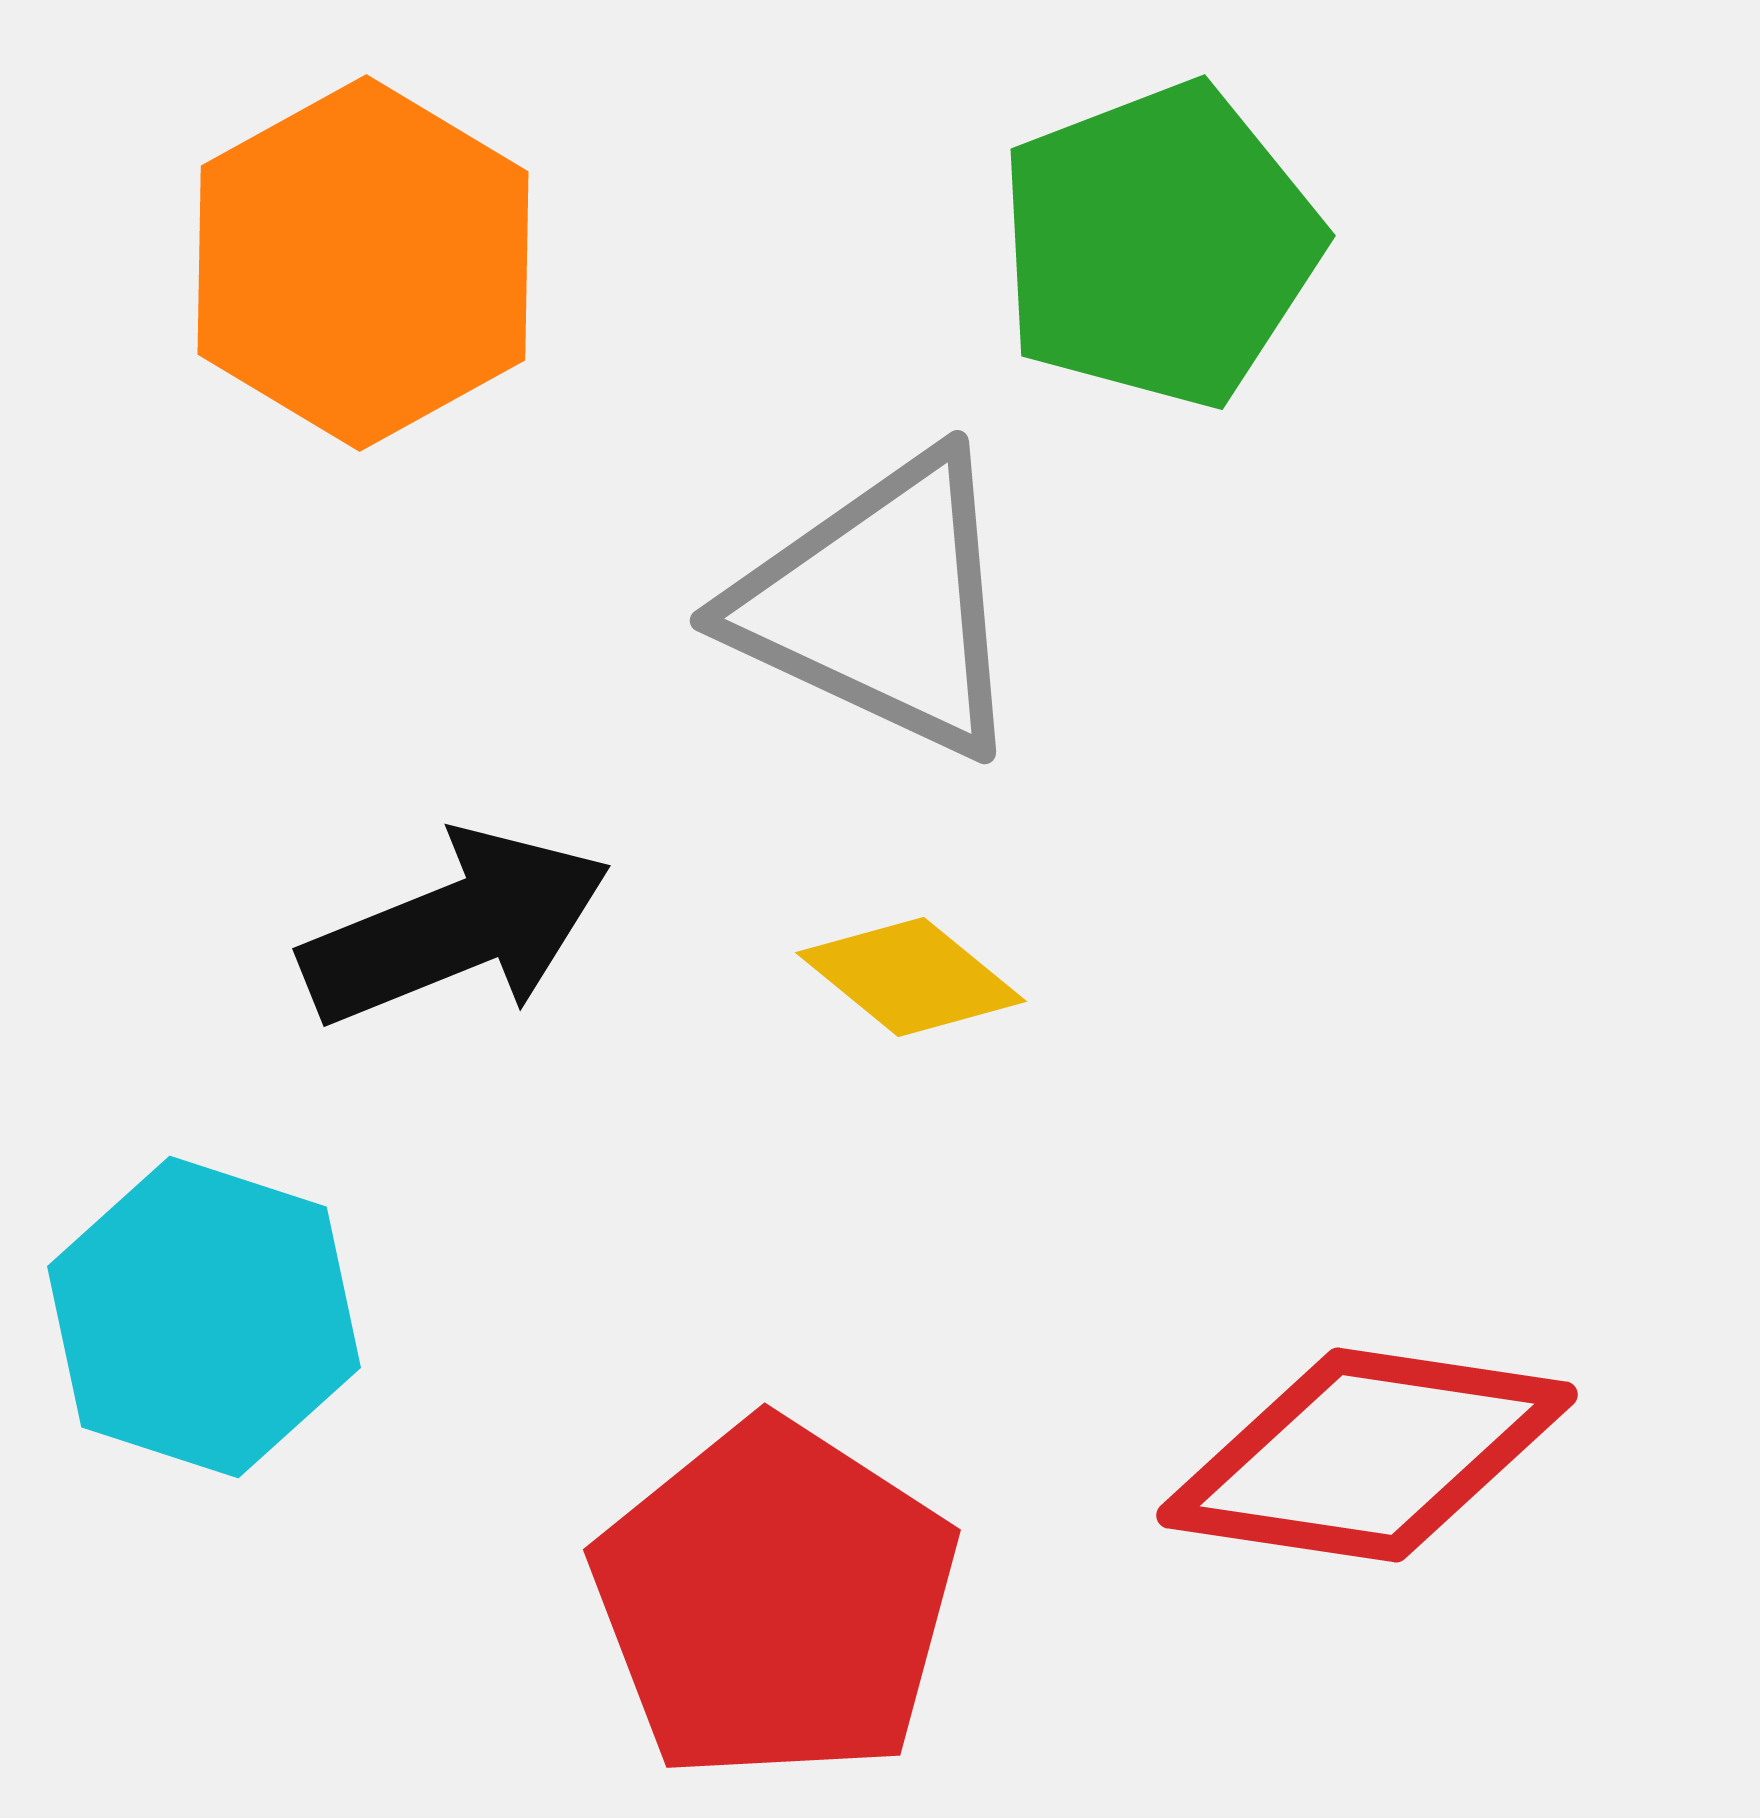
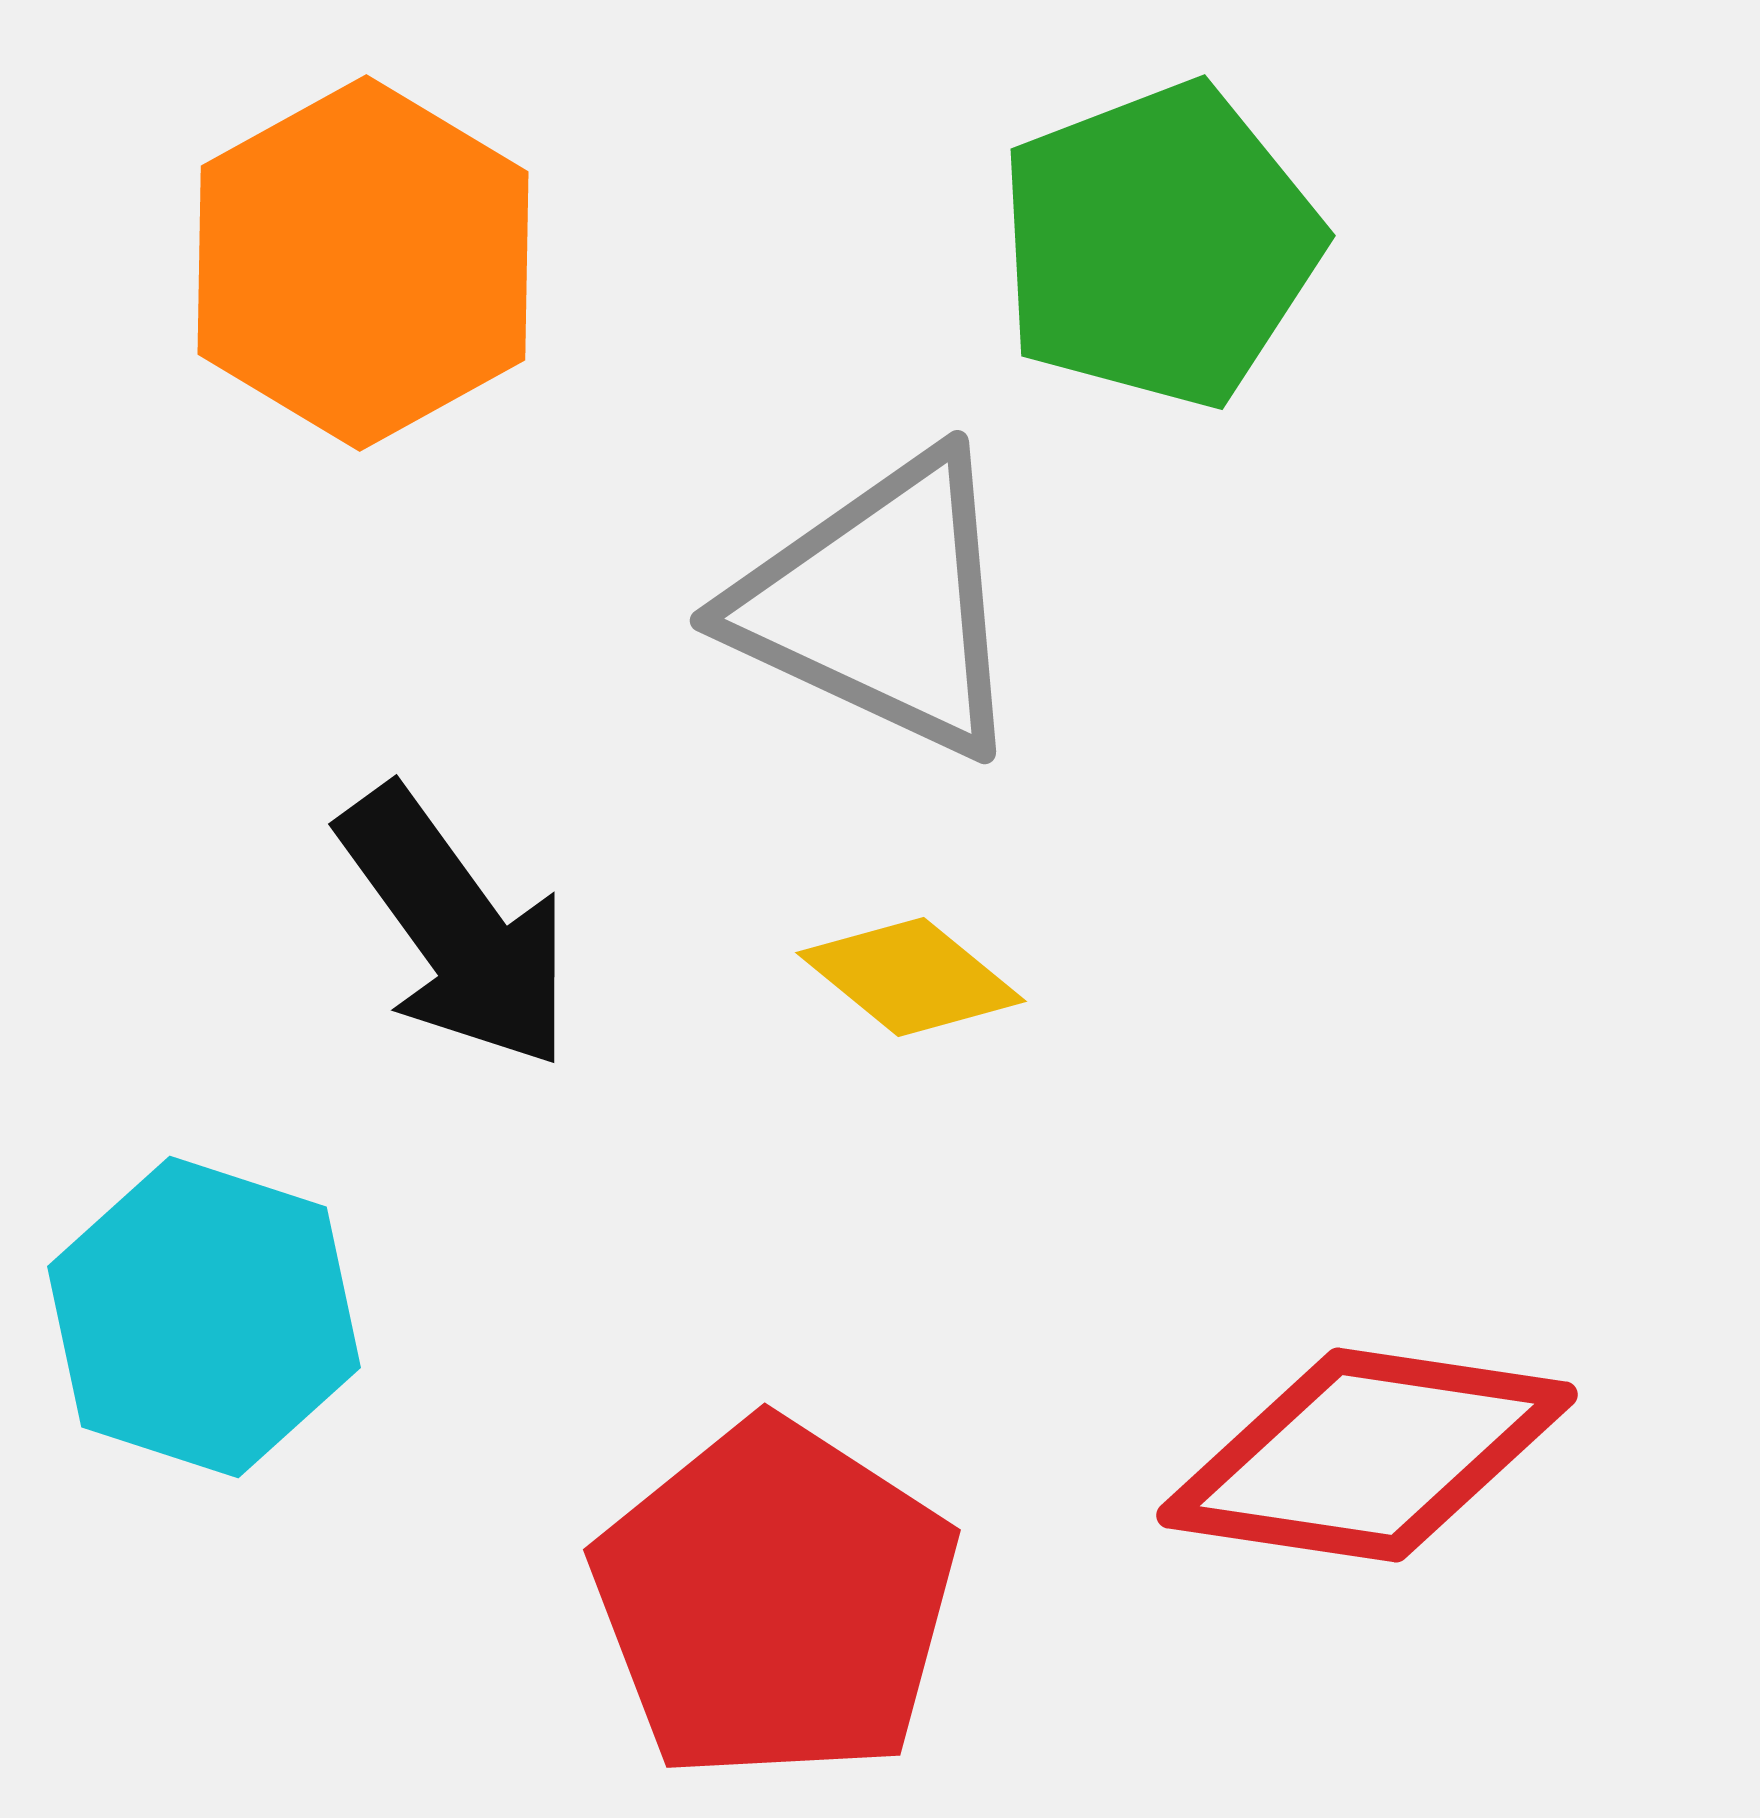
black arrow: rotated 76 degrees clockwise
